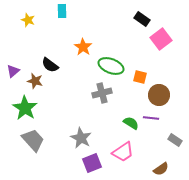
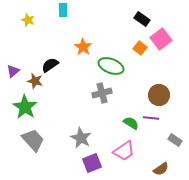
cyan rectangle: moved 1 px right, 1 px up
black semicircle: rotated 108 degrees clockwise
orange square: moved 29 px up; rotated 24 degrees clockwise
green star: moved 1 px up
pink trapezoid: moved 1 px right, 1 px up
